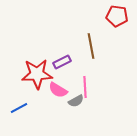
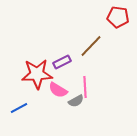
red pentagon: moved 1 px right, 1 px down
brown line: rotated 55 degrees clockwise
